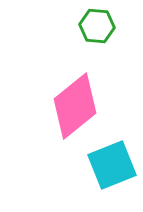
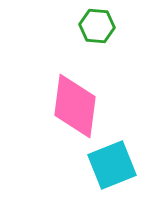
pink diamond: rotated 44 degrees counterclockwise
